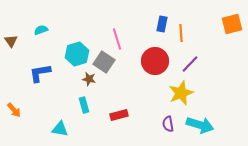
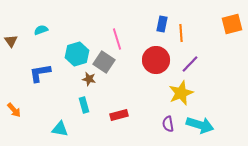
red circle: moved 1 px right, 1 px up
